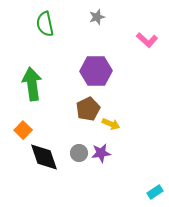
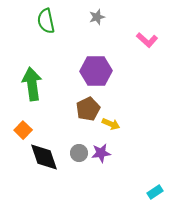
green semicircle: moved 1 px right, 3 px up
